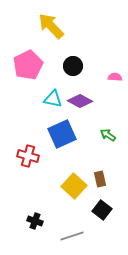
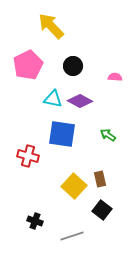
blue square: rotated 32 degrees clockwise
